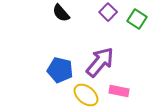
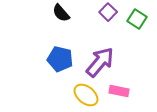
blue pentagon: moved 11 px up
